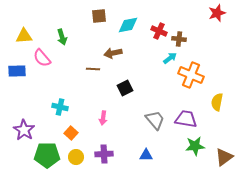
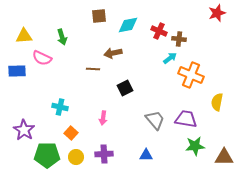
pink semicircle: rotated 24 degrees counterclockwise
brown triangle: rotated 36 degrees clockwise
